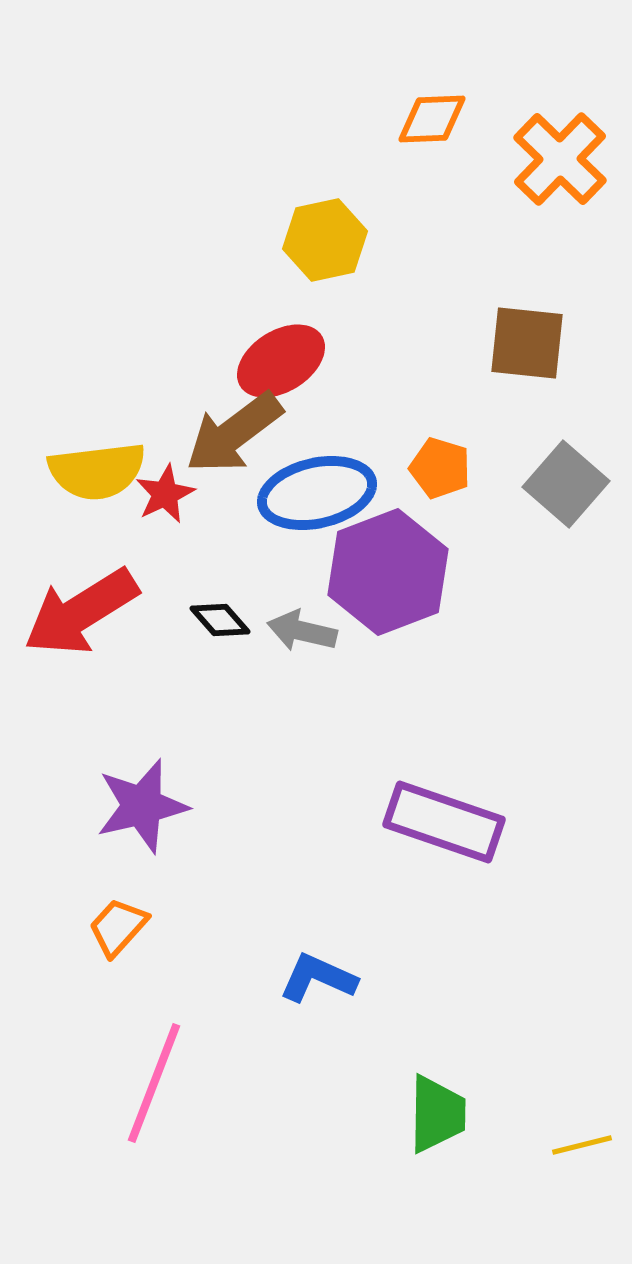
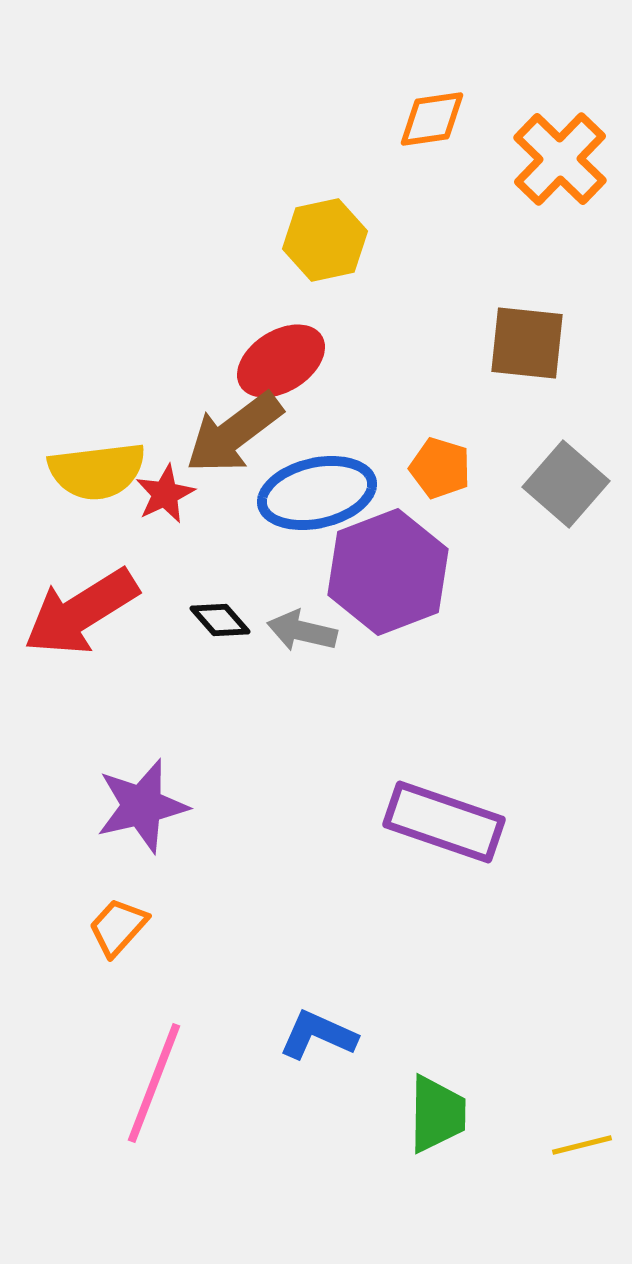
orange diamond: rotated 6 degrees counterclockwise
blue L-shape: moved 57 px down
